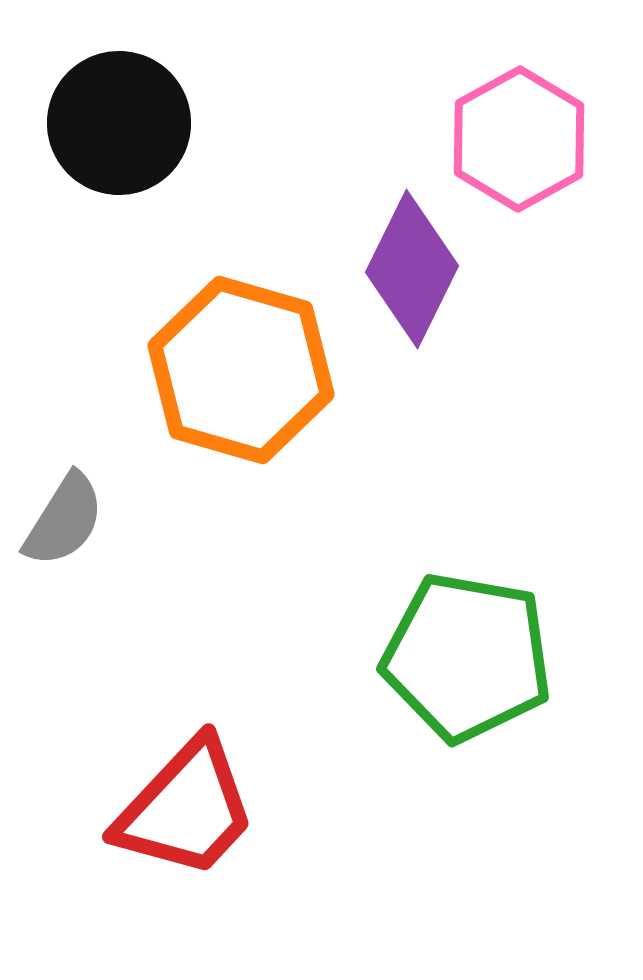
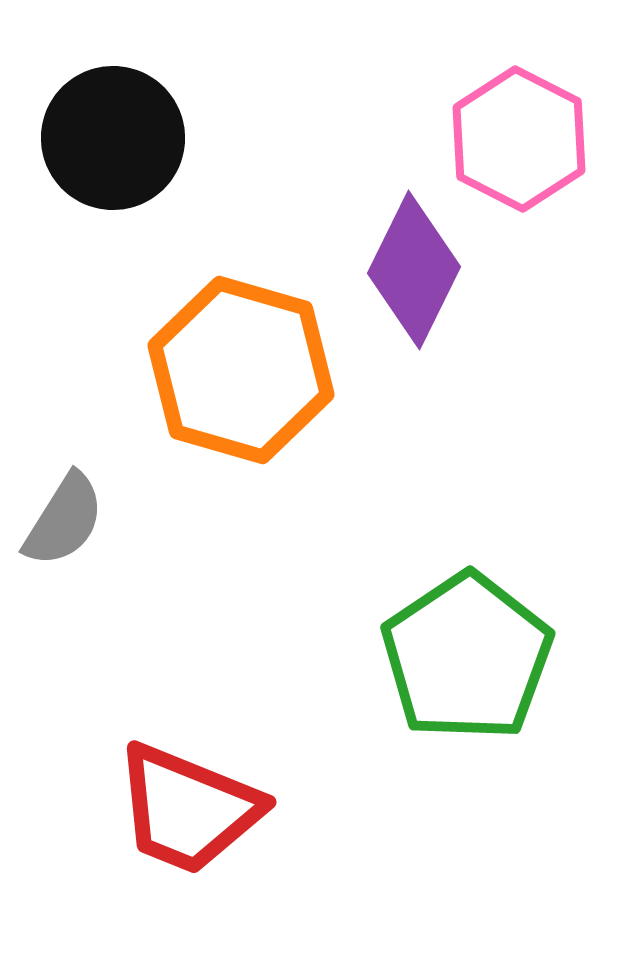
black circle: moved 6 px left, 15 px down
pink hexagon: rotated 4 degrees counterclockwise
purple diamond: moved 2 px right, 1 px down
green pentagon: rotated 28 degrees clockwise
red trapezoid: moved 2 px right; rotated 69 degrees clockwise
